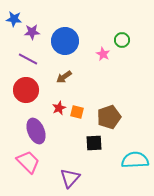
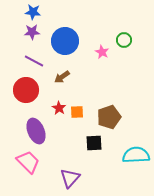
blue star: moved 19 px right, 7 px up
green circle: moved 2 px right
pink star: moved 1 px left, 2 px up
purple line: moved 6 px right, 2 px down
brown arrow: moved 2 px left
red star: rotated 16 degrees counterclockwise
orange square: rotated 16 degrees counterclockwise
cyan semicircle: moved 1 px right, 5 px up
